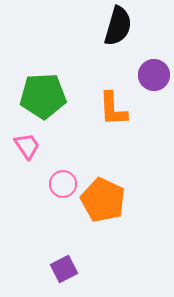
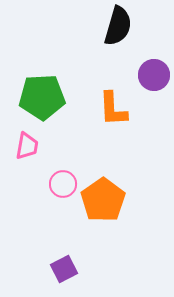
green pentagon: moved 1 px left, 1 px down
pink trapezoid: rotated 44 degrees clockwise
orange pentagon: rotated 12 degrees clockwise
